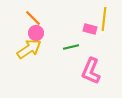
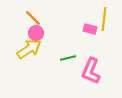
green line: moved 3 px left, 11 px down
